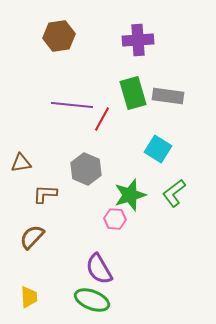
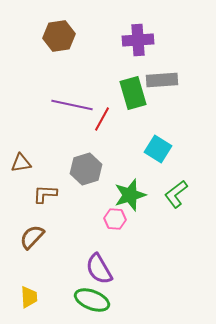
gray rectangle: moved 6 px left, 16 px up; rotated 12 degrees counterclockwise
purple line: rotated 6 degrees clockwise
gray hexagon: rotated 20 degrees clockwise
green L-shape: moved 2 px right, 1 px down
